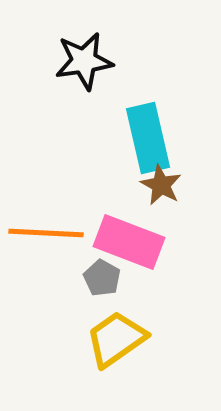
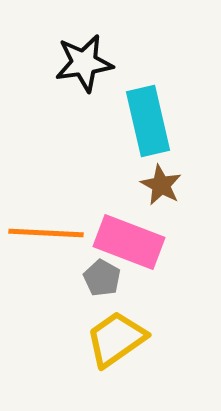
black star: moved 2 px down
cyan rectangle: moved 17 px up
